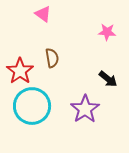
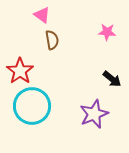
pink triangle: moved 1 px left, 1 px down
brown semicircle: moved 18 px up
black arrow: moved 4 px right
purple star: moved 9 px right, 5 px down; rotated 12 degrees clockwise
